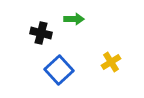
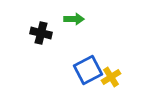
yellow cross: moved 15 px down
blue square: moved 29 px right; rotated 16 degrees clockwise
